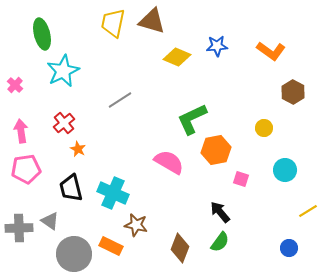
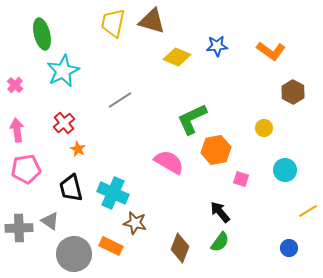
pink arrow: moved 4 px left, 1 px up
brown star: moved 1 px left, 2 px up
